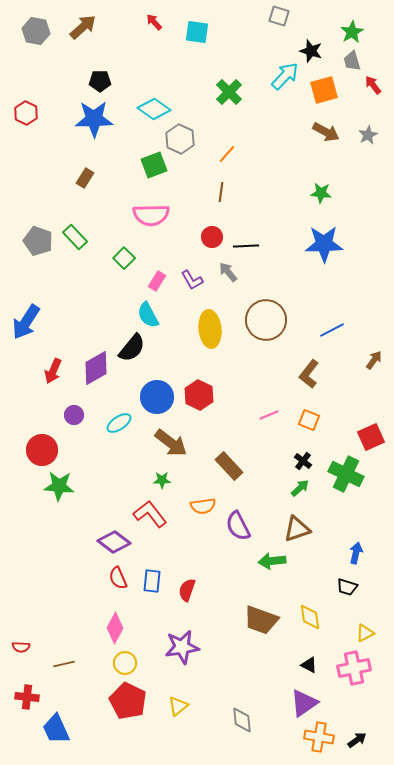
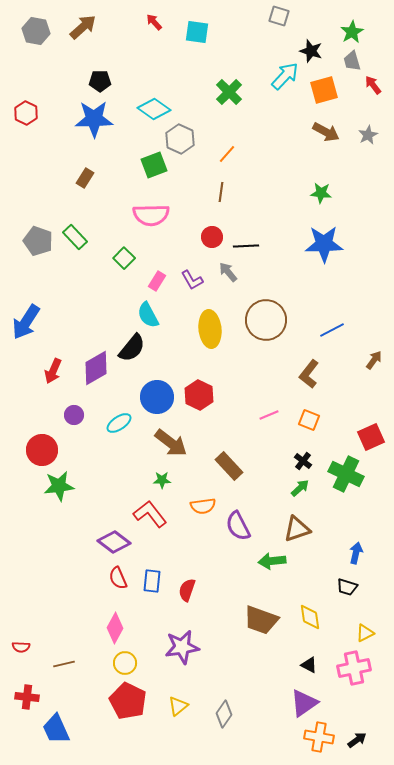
green star at (59, 486): rotated 12 degrees counterclockwise
gray diamond at (242, 720): moved 18 px left, 6 px up; rotated 40 degrees clockwise
